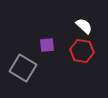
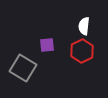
white semicircle: rotated 126 degrees counterclockwise
red hexagon: rotated 25 degrees clockwise
